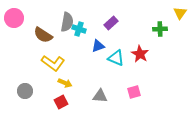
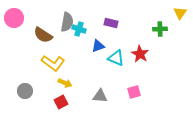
purple rectangle: rotated 56 degrees clockwise
